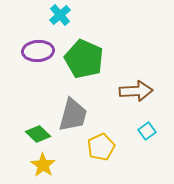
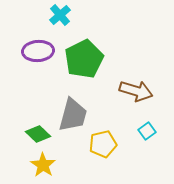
green pentagon: rotated 21 degrees clockwise
brown arrow: rotated 20 degrees clockwise
yellow pentagon: moved 2 px right, 3 px up; rotated 12 degrees clockwise
